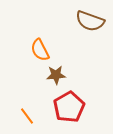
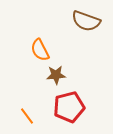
brown semicircle: moved 4 px left
red pentagon: rotated 16 degrees clockwise
